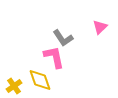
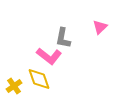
gray L-shape: rotated 45 degrees clockwise
pink L-shape: moved 5 px left, 1 px up; rotated 140 degrees clockwise
yellow diamond: moved 1 px left, 1 px up
